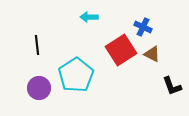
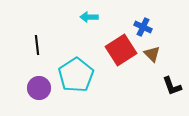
brown triangle: rotated 18 degrees clockwise
